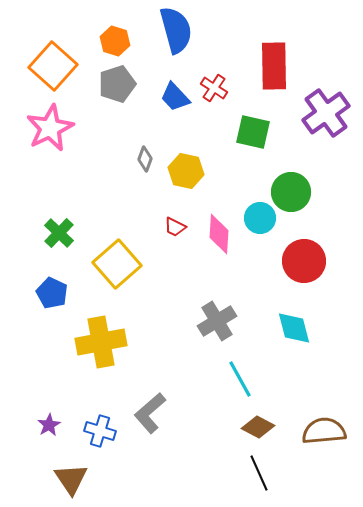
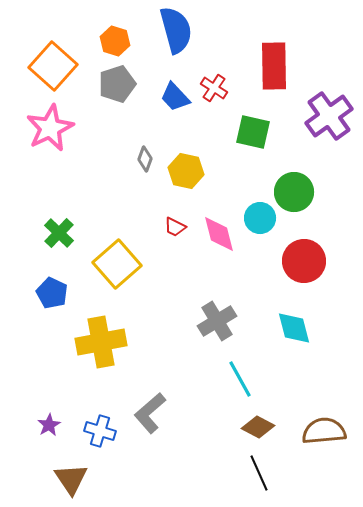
purple cross: moved 3 px right, 3 px down
green circle: moved 3 px right
pink diamond: rotated 18 degrees counterclockwise
